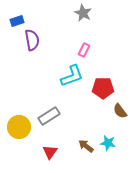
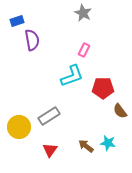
red triangle: moved 2 px up
